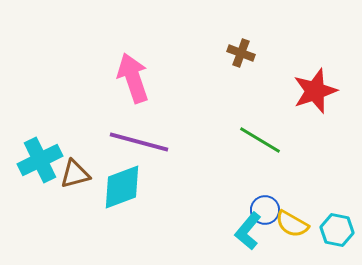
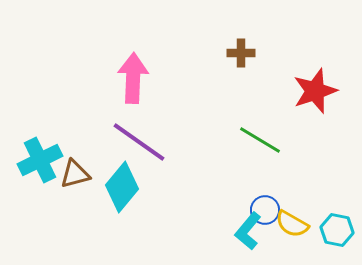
brown cross: rotated 20 degrees counterclockwise
pink arrow: rotated 21 degrees clockwise
purple line: rotated 20 degrees clockwise
cyan diamond: rotated 30 degrees counterclockwise
